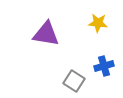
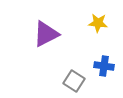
purple triangle: rotated 36 degrees counterclockwise
blue cross: rotated 24 degrees clockwise
